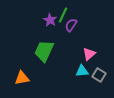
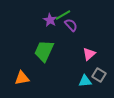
green line: rotated 35 degrees clockwise
purple semicircle: rotated 104 degrees clockwise
cyan triangle: moved 3 px right, 10 px down
